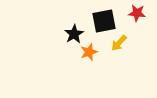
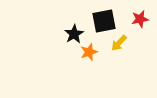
red star: moved 3 px right, 6 px down; rotated 18 degrees counterclockwise
